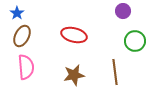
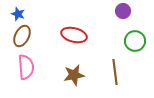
blue star: moved 1 px right, 1 px down; rotated 16 degrees counterclockwise
